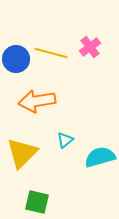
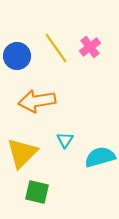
yellow line: moved 5 px right, 5 px up; rotated 40 degrees clockwise
blue circle: moved 1 px right, 3 px up
cyan triangle: rotated 18 degrees counterclockwise
green square: moved 10 px up
